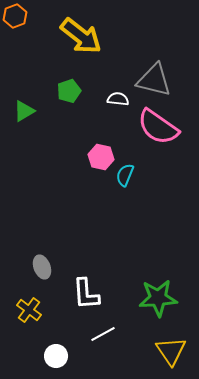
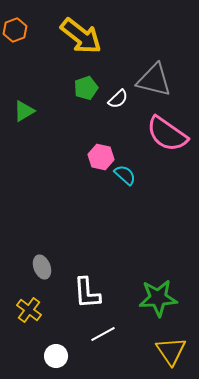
orange hexagon: moved 14 px down
green pentagon: moved 17 px right, 3 px up
white semicircle: rotated 130 degrees clockwise
pink semicircle: moved 9 px right, 7 px down
cyan semicircle: rotated 110 degrees clockwise
white L-shape: moved 1 px right, 1 px up
